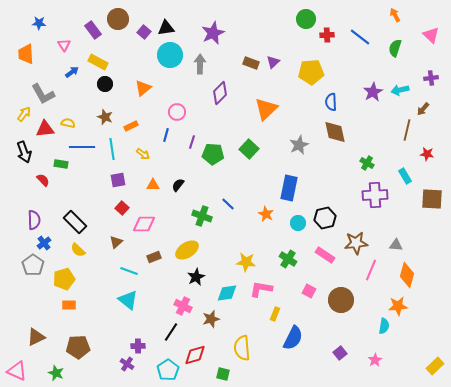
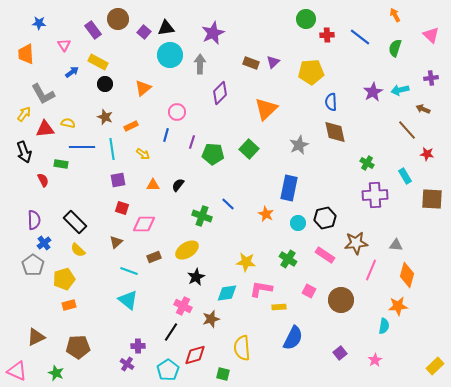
brown arrow at (423, 109): rotated 72 degrees clockwise
brown line at (407, 130): rotated 55 degrees counterclockwise
red semicircle at (43, 180): rotated 16 degrees clockwise
red square at (122, 208): rotated 24 degrees counterclockwise
orange rectangle at (69, 305): rotated 16 degrees counterclockwise
yellow rectangle at (275, 314): moved 4 px right, 7 px up; rotated 64 degrees clockwise
